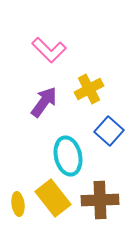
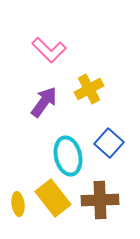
blue square: moved 12 px down
